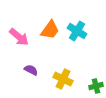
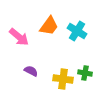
orange trapezoid: moved 1 px left, 4 px up
purple semicircle: moved 1 px down
yellow cross: rotated 18 degrees counterclockwise
green cross: moved 11 px left, 13 px up; rotated 24 degrees clockwise
